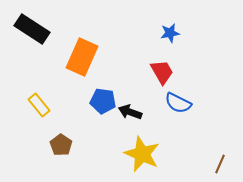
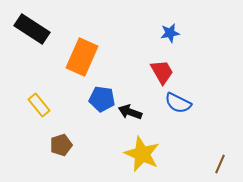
blue pentagon: moved 1 px left, 2 px up
brown pentagon: rotated 20 degrees clockwise
